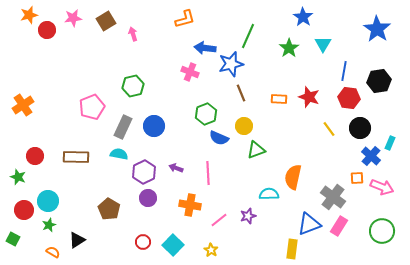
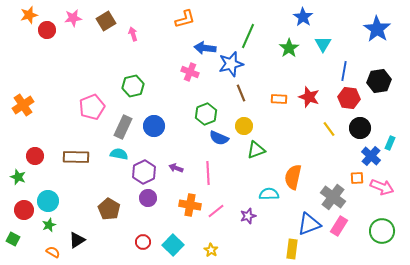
pink line at (219, 220): moved 3 px left, 9 px up
